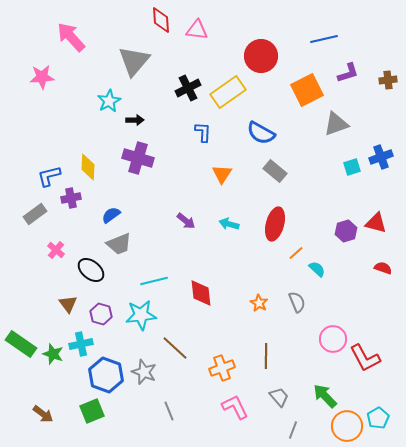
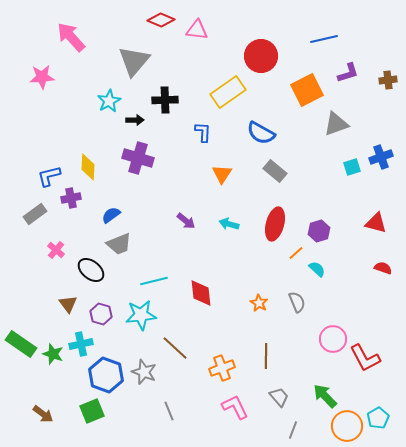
red diamond at (161, 20): rotated 64 degrees counterclockwise
black cross at (188, 88): moved 23 px left, 12 px down; rotated 25 degrees clockwise
purple hexagon at (346, 231): moved 27 px left
